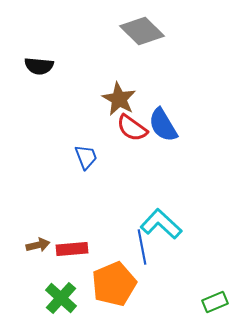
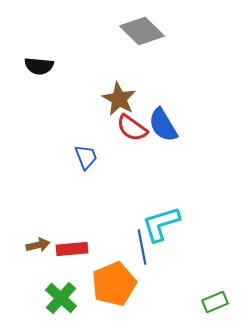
cyan L-shape: rotated 60 degrees counterclockwise
